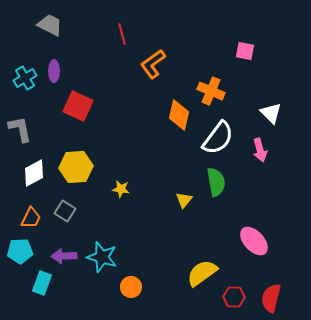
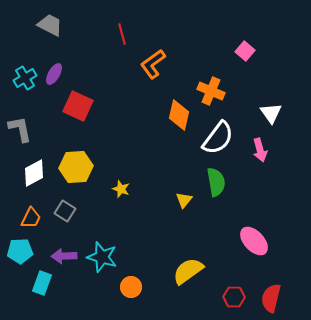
pink square: rotated 30 degrees clockwise
purple ellipse: moved 3 px down; rotated 30 degrees clockwise
white triangle: rotated 10 degrees clockwise
yellow star: rotated 12 degrees clockwise
yellow semicircle: moved 14 px left, 2 px up
